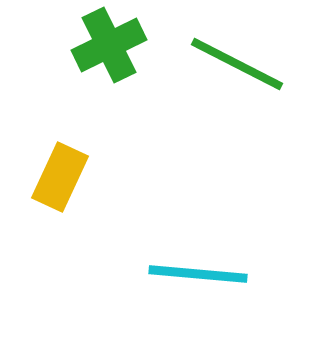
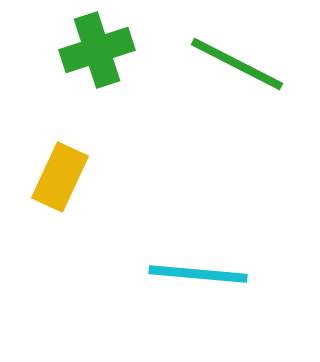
green cross: moved 12 px left, 5 px down; rotated 8 degrees clockwise
